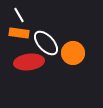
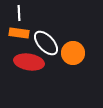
white line: moved 2 px up; rotated 28 degrees clockwise
red ellipse: rotated 16 degrees clockwise
